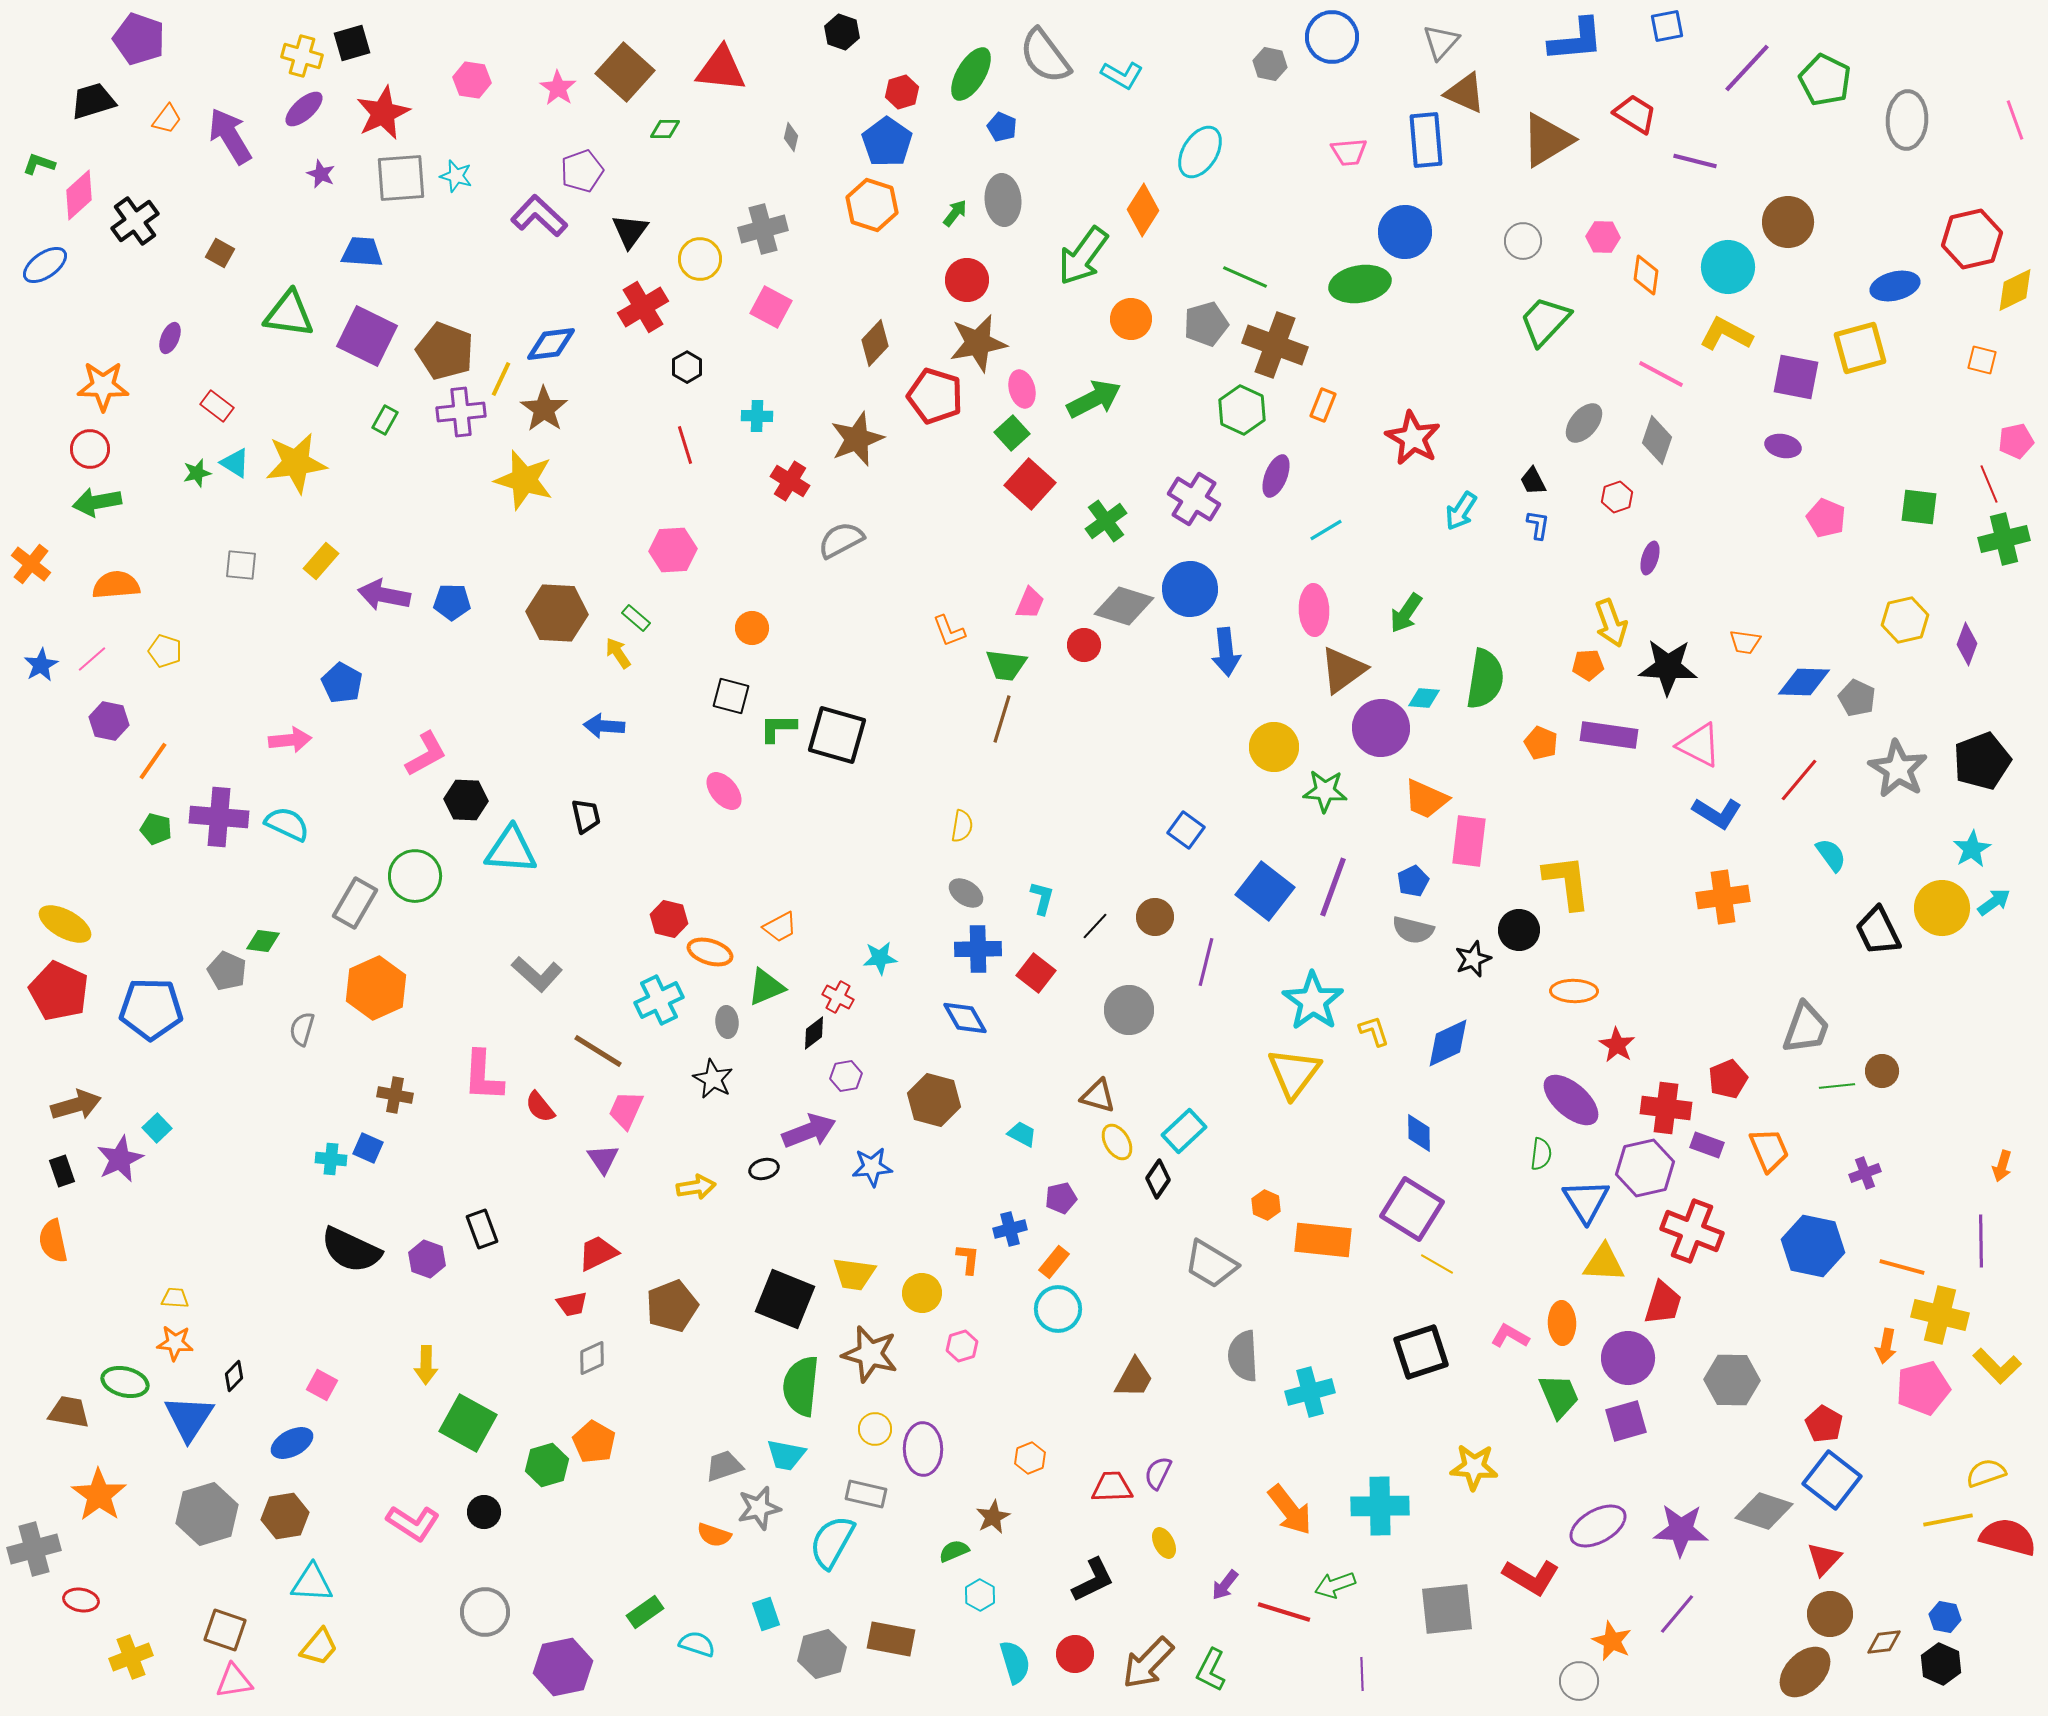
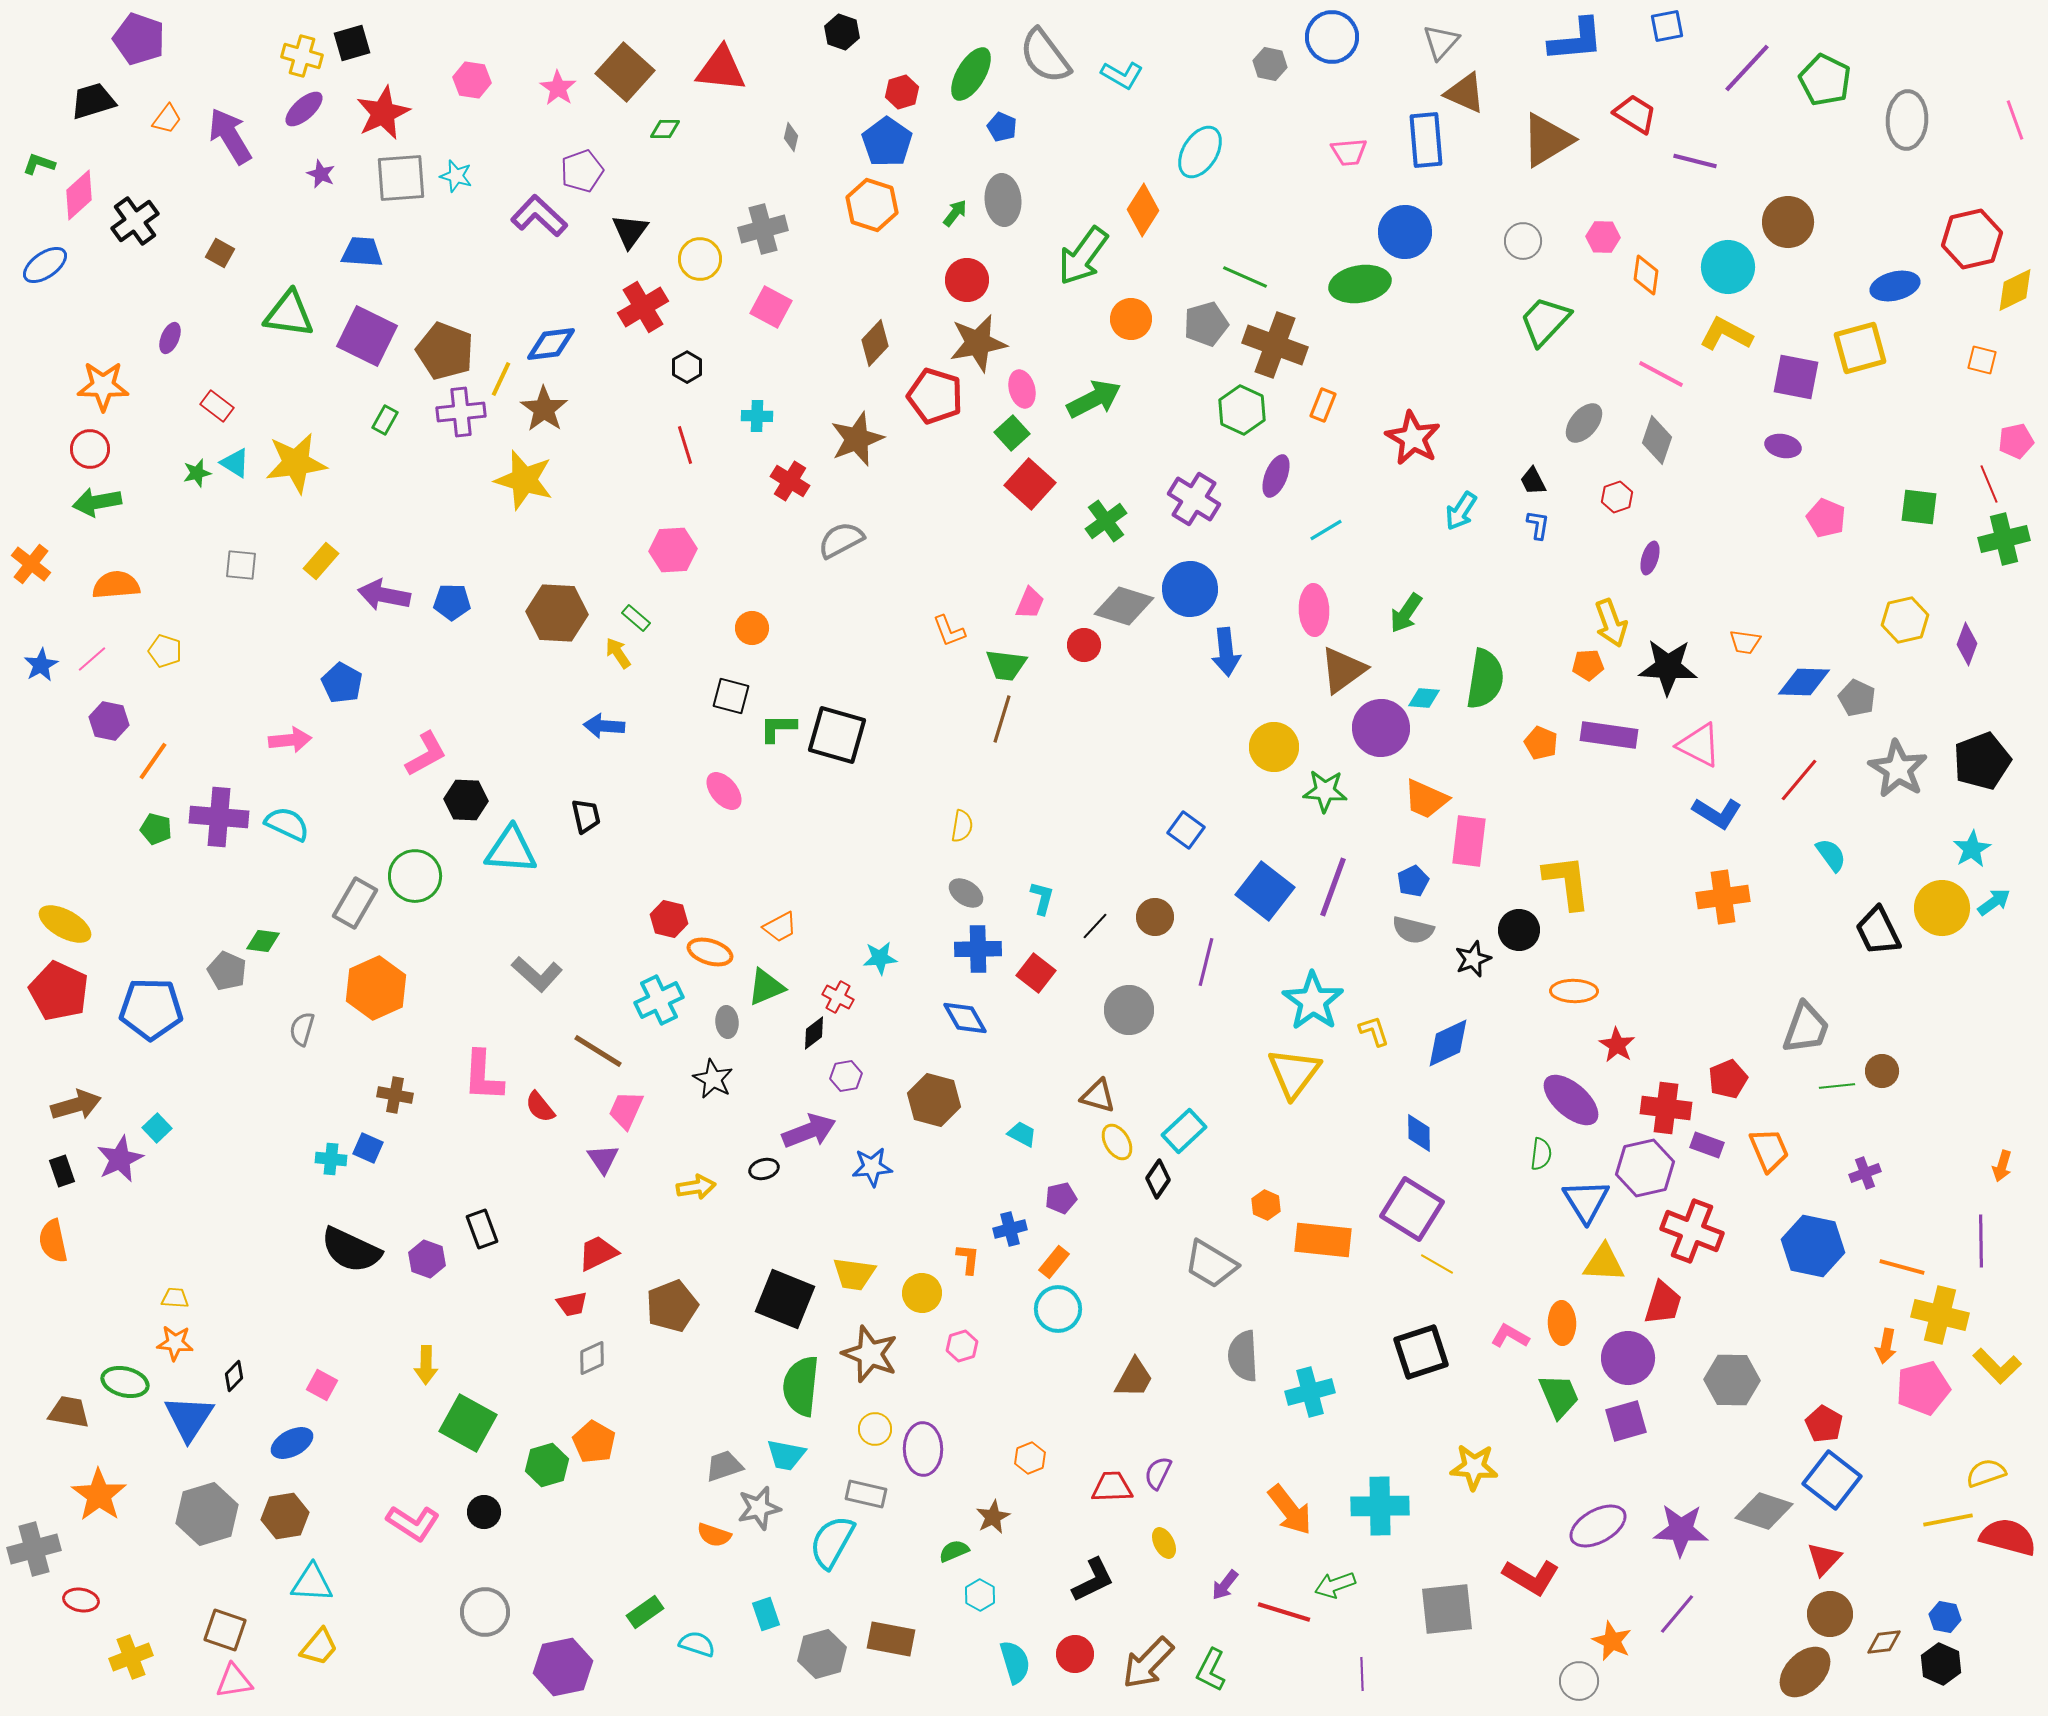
brown star at (870, 1354): rotated 6 degrees clockwise
